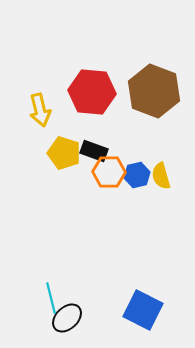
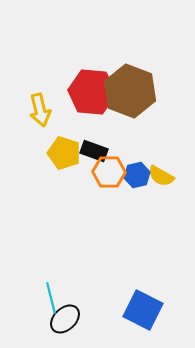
brown hexagon: moved 24 px left
yellow semicircle: rotated 44 degrees counterclockwise
black ellipse: moved 2 px left, 1 px down
